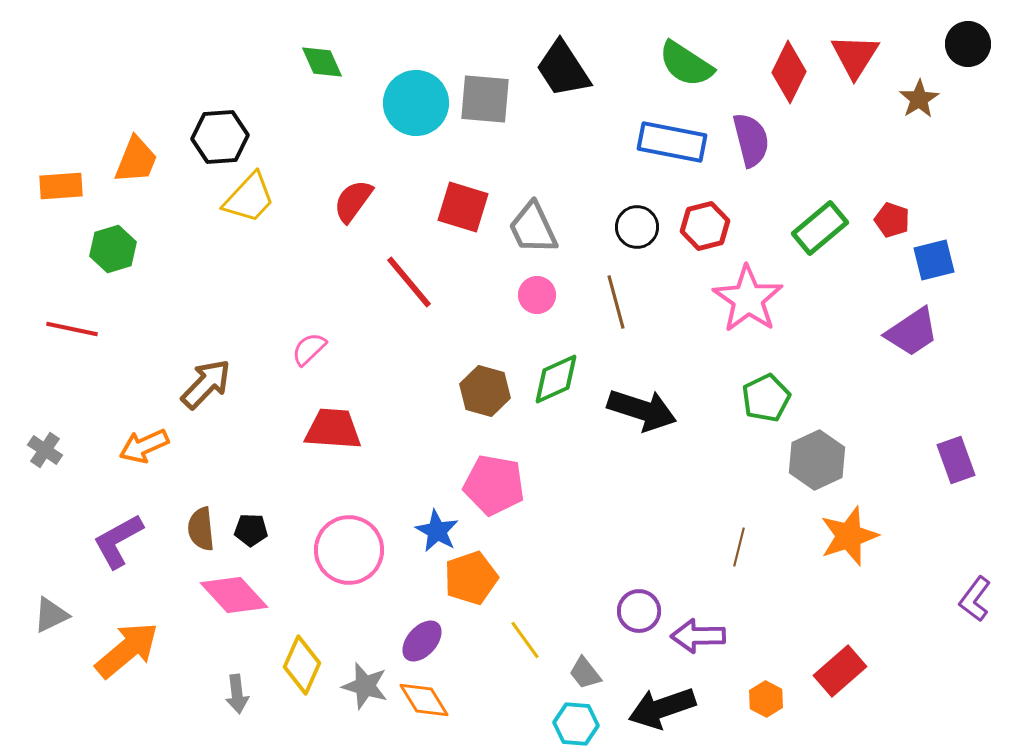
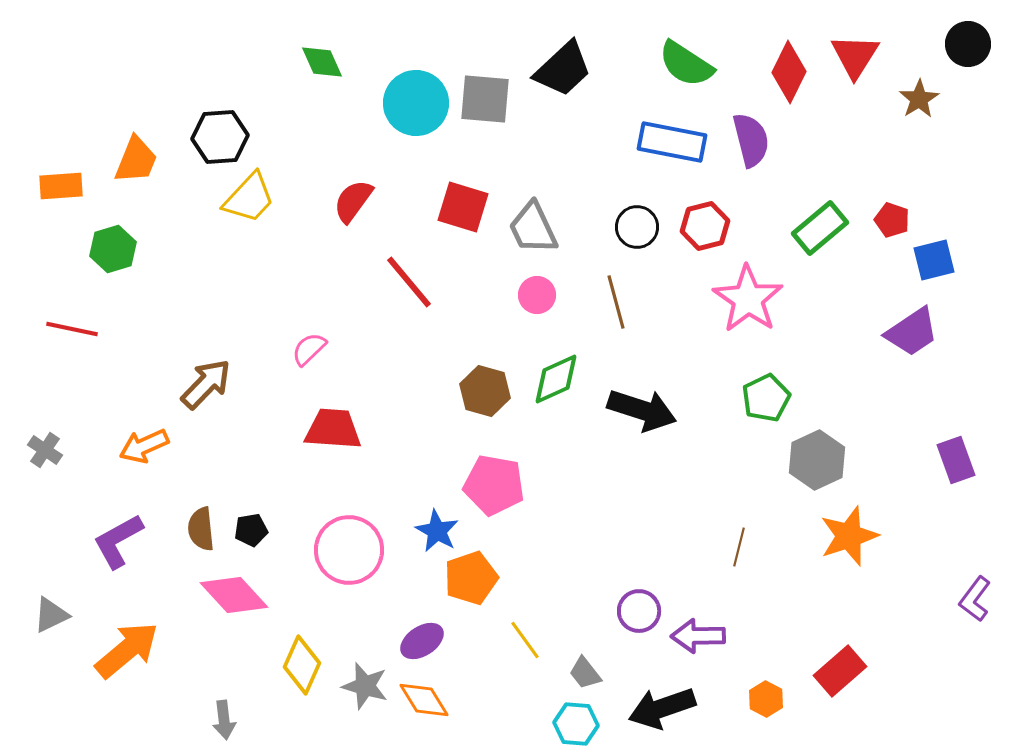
black trapezoid at (563, 69): rotated 100 degrees counterclockwise
black pentagon at (251, 530): rotated 12 degrees counterclockwise
purple ellipse at (422, 641): rotated 15 degrees clockwise
gray arrow at (237, 694): moved 13 px left, 26 px down
